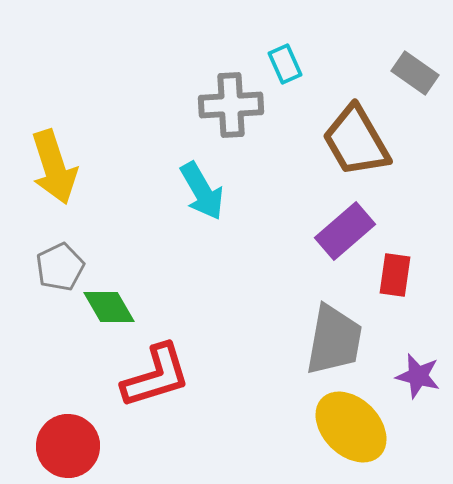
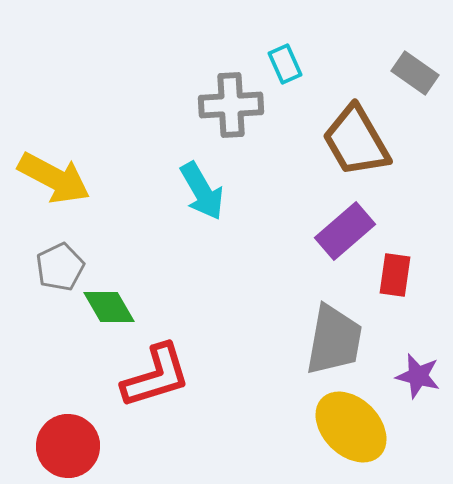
yellow arrow: moved 11 px down; rotated 44 degrees counterclockwise
